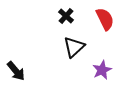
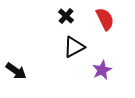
black triangle: rotated 15 degrees clockwise
black arrow: rotated 15 degrees counterclockwise
